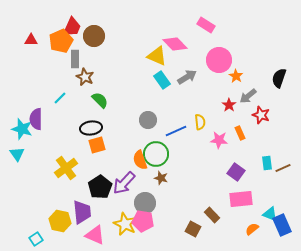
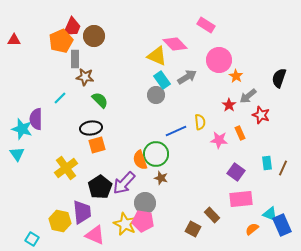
red triangle at (31, 40): moved 17 px left
brown star at (85, 77): rotated 18 degrees counterclockwise
gray circle at (148, 120): moved 8 px right, 25 px up
brown line at (283, 168): rotated 42 degrees counterclockwise
cyan square at (36, 239): moved 4 px left; rotated 24 degrees counterclockwise
